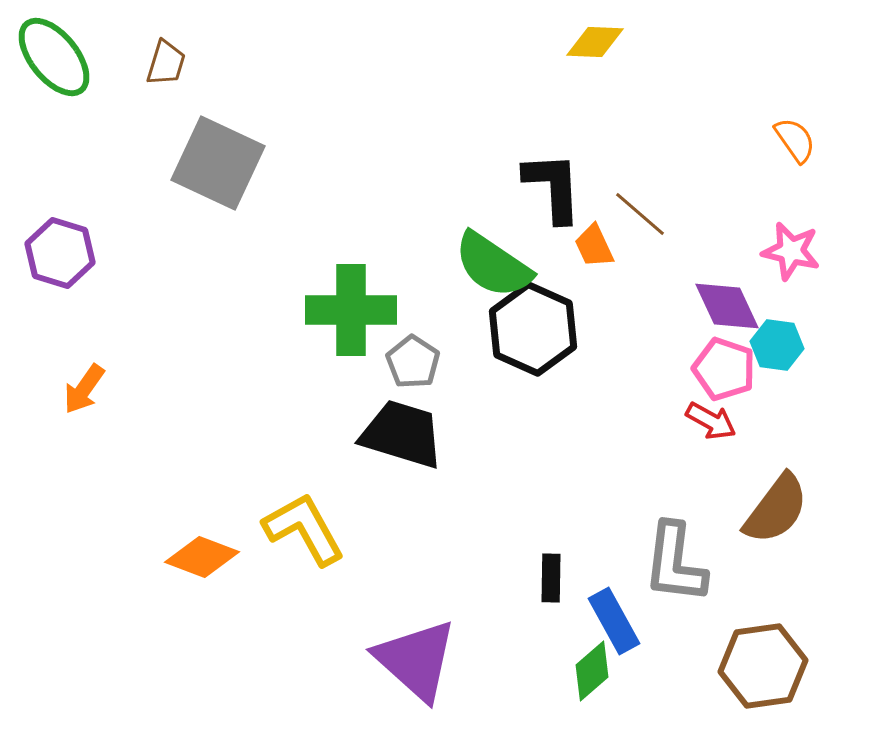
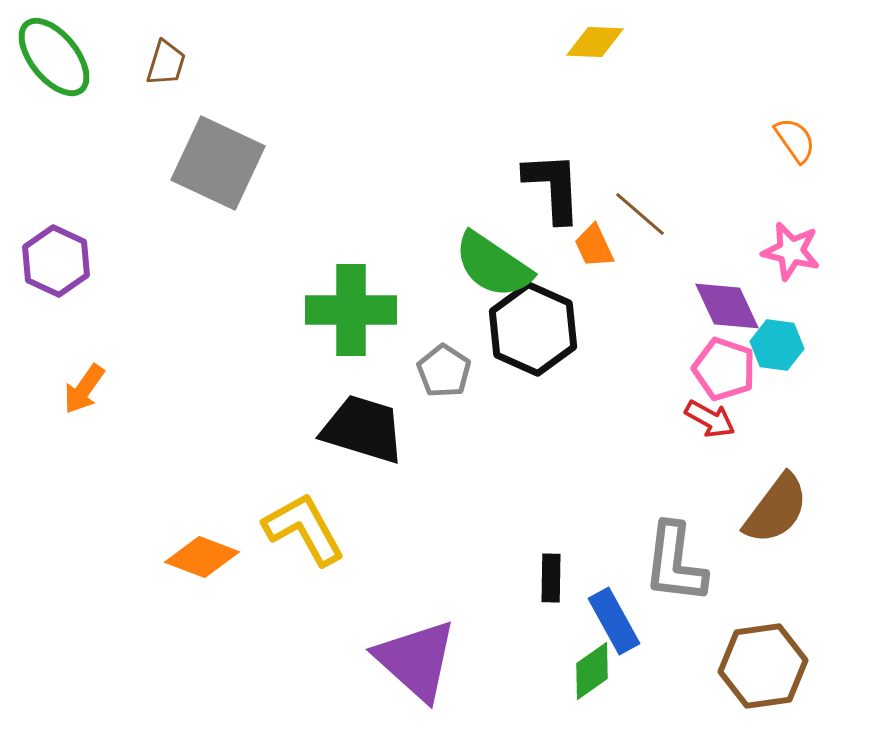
purple hexagon: moved 4 px left, 8 px down; rotated 8 degrees clockwise
gray pentagon: moved 31 px right, 9 px down
red arrow: moved 1 px left, 2 px up
black trapezoid: moved 39 px left, 5 px up
green diamond: rotated 6 degrees clockwise
